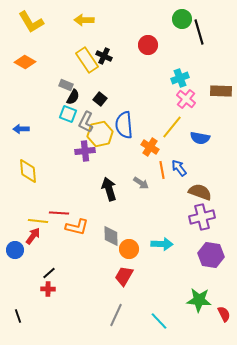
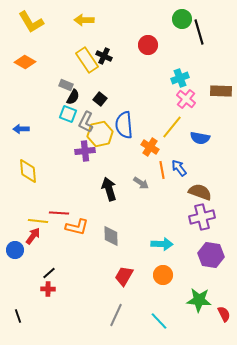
orange circle at (129, 249): moved 34 px right, 26 px down
